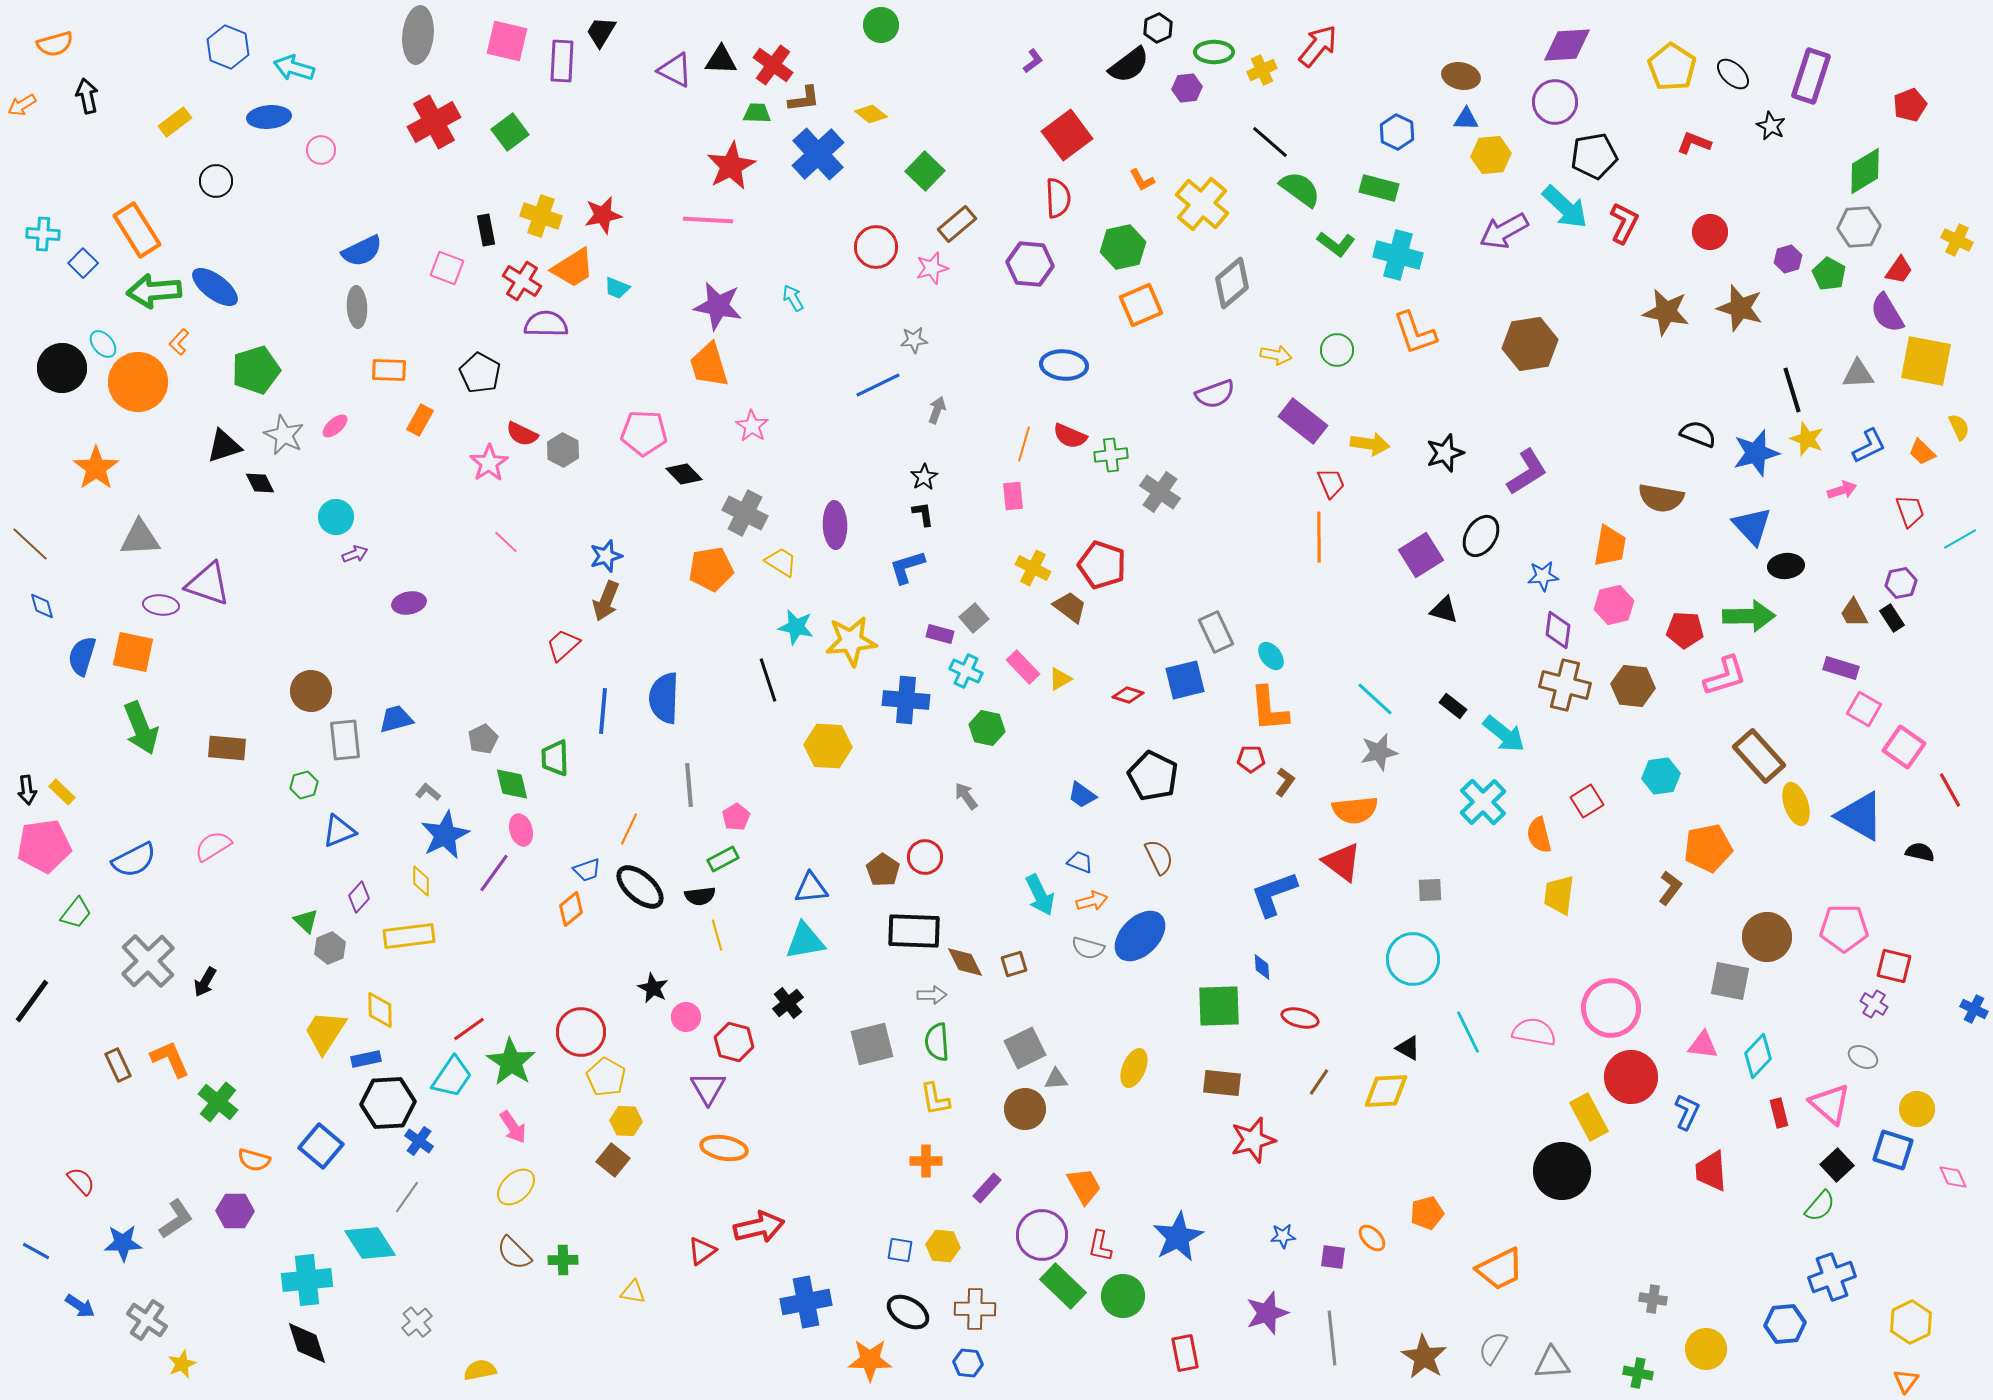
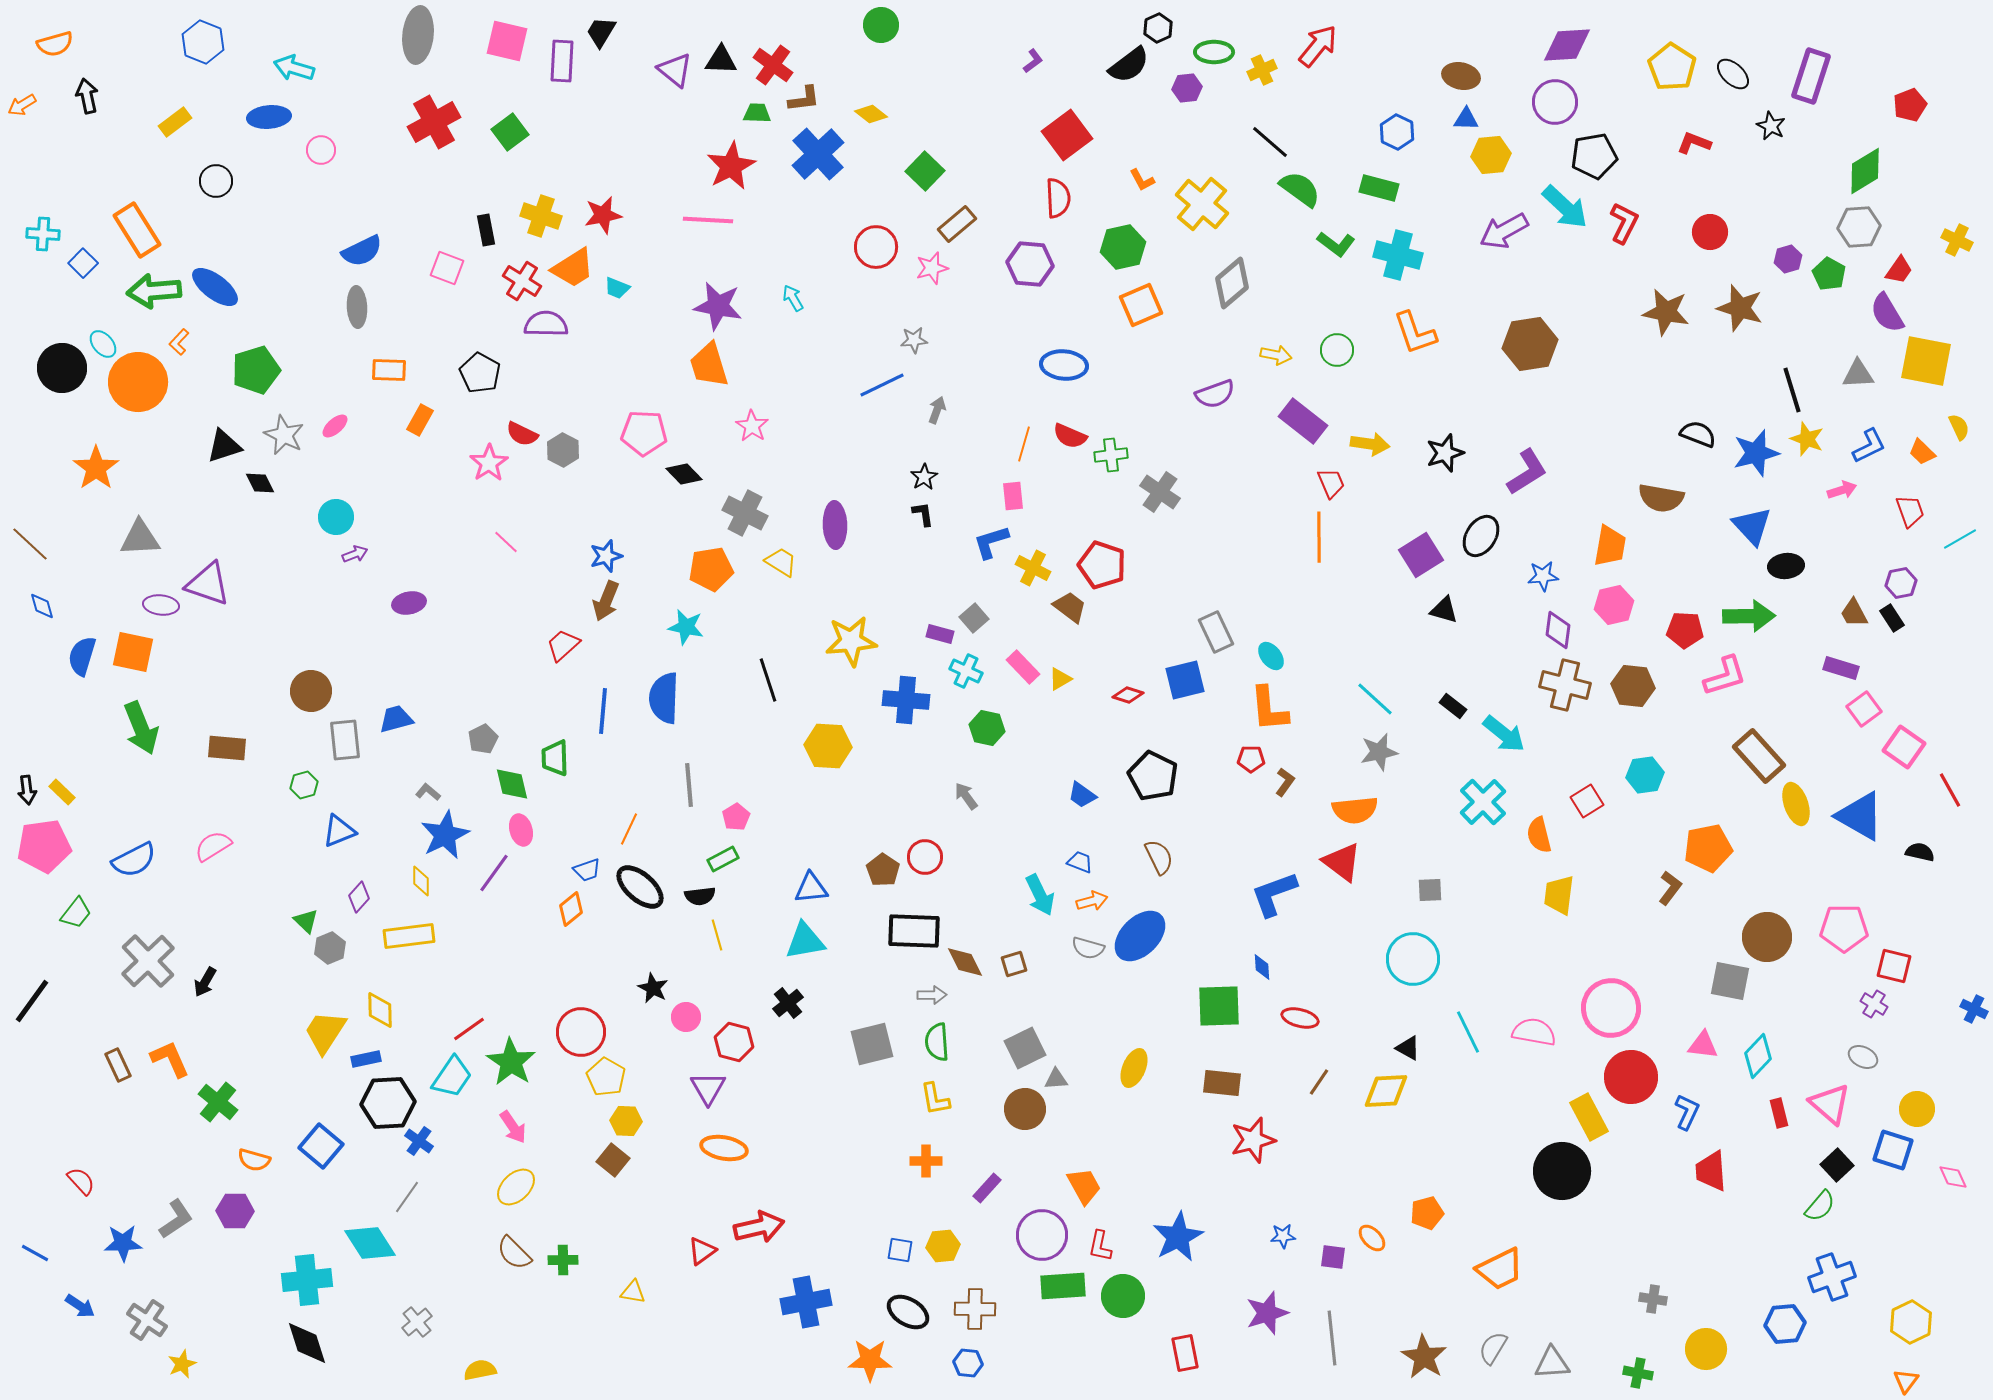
blue hexagon at (228, 47): moved 25 px left, 5 px up
purple triangle at (675, 70): rotated 12 degrees clockwise
blue line at (878, 385): moved 4 px right
blue L-shape at (907, 567): moved 84 px right, 25 px up
cyan star at (796, 627): moved 110 px left
pink square at (1864, 709): rotated 24 degrees clockwise
cyan hexagon at (1661, 776): moved 16 px left, 1 px up
yellow hexagon at (943, 1246): rotated 12 degrees counterclockwise
blue line at (36, 1251): moved 1 px left, 2 px down
green rectangle at (1063, 1286): rotated 48 degrees counterclockwise
